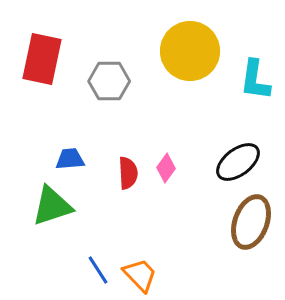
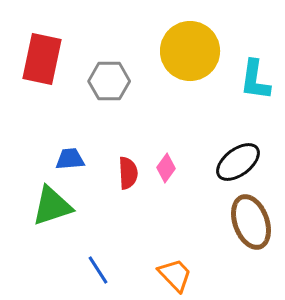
brown ellipse: rotated 40 degrees counterclockwise
orange trapezoid: moved 35 px right
